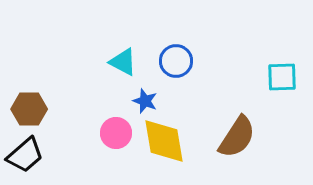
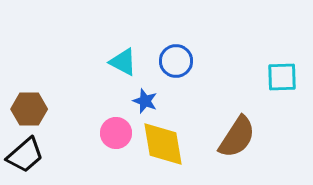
yellow diamond: moved 1 px left, 3 px down
